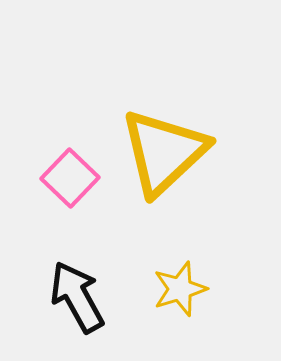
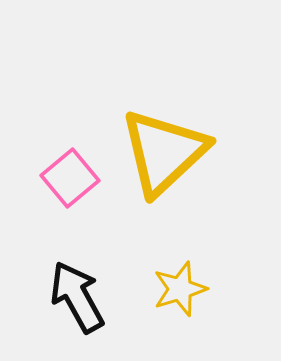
pink square: rotated 6 degrees clockwise
